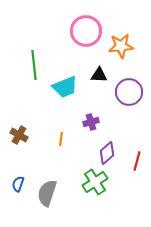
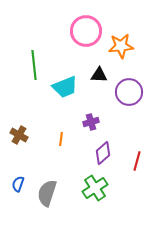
purple diamond: moved 4 px left
green cross: moved 6 px down
